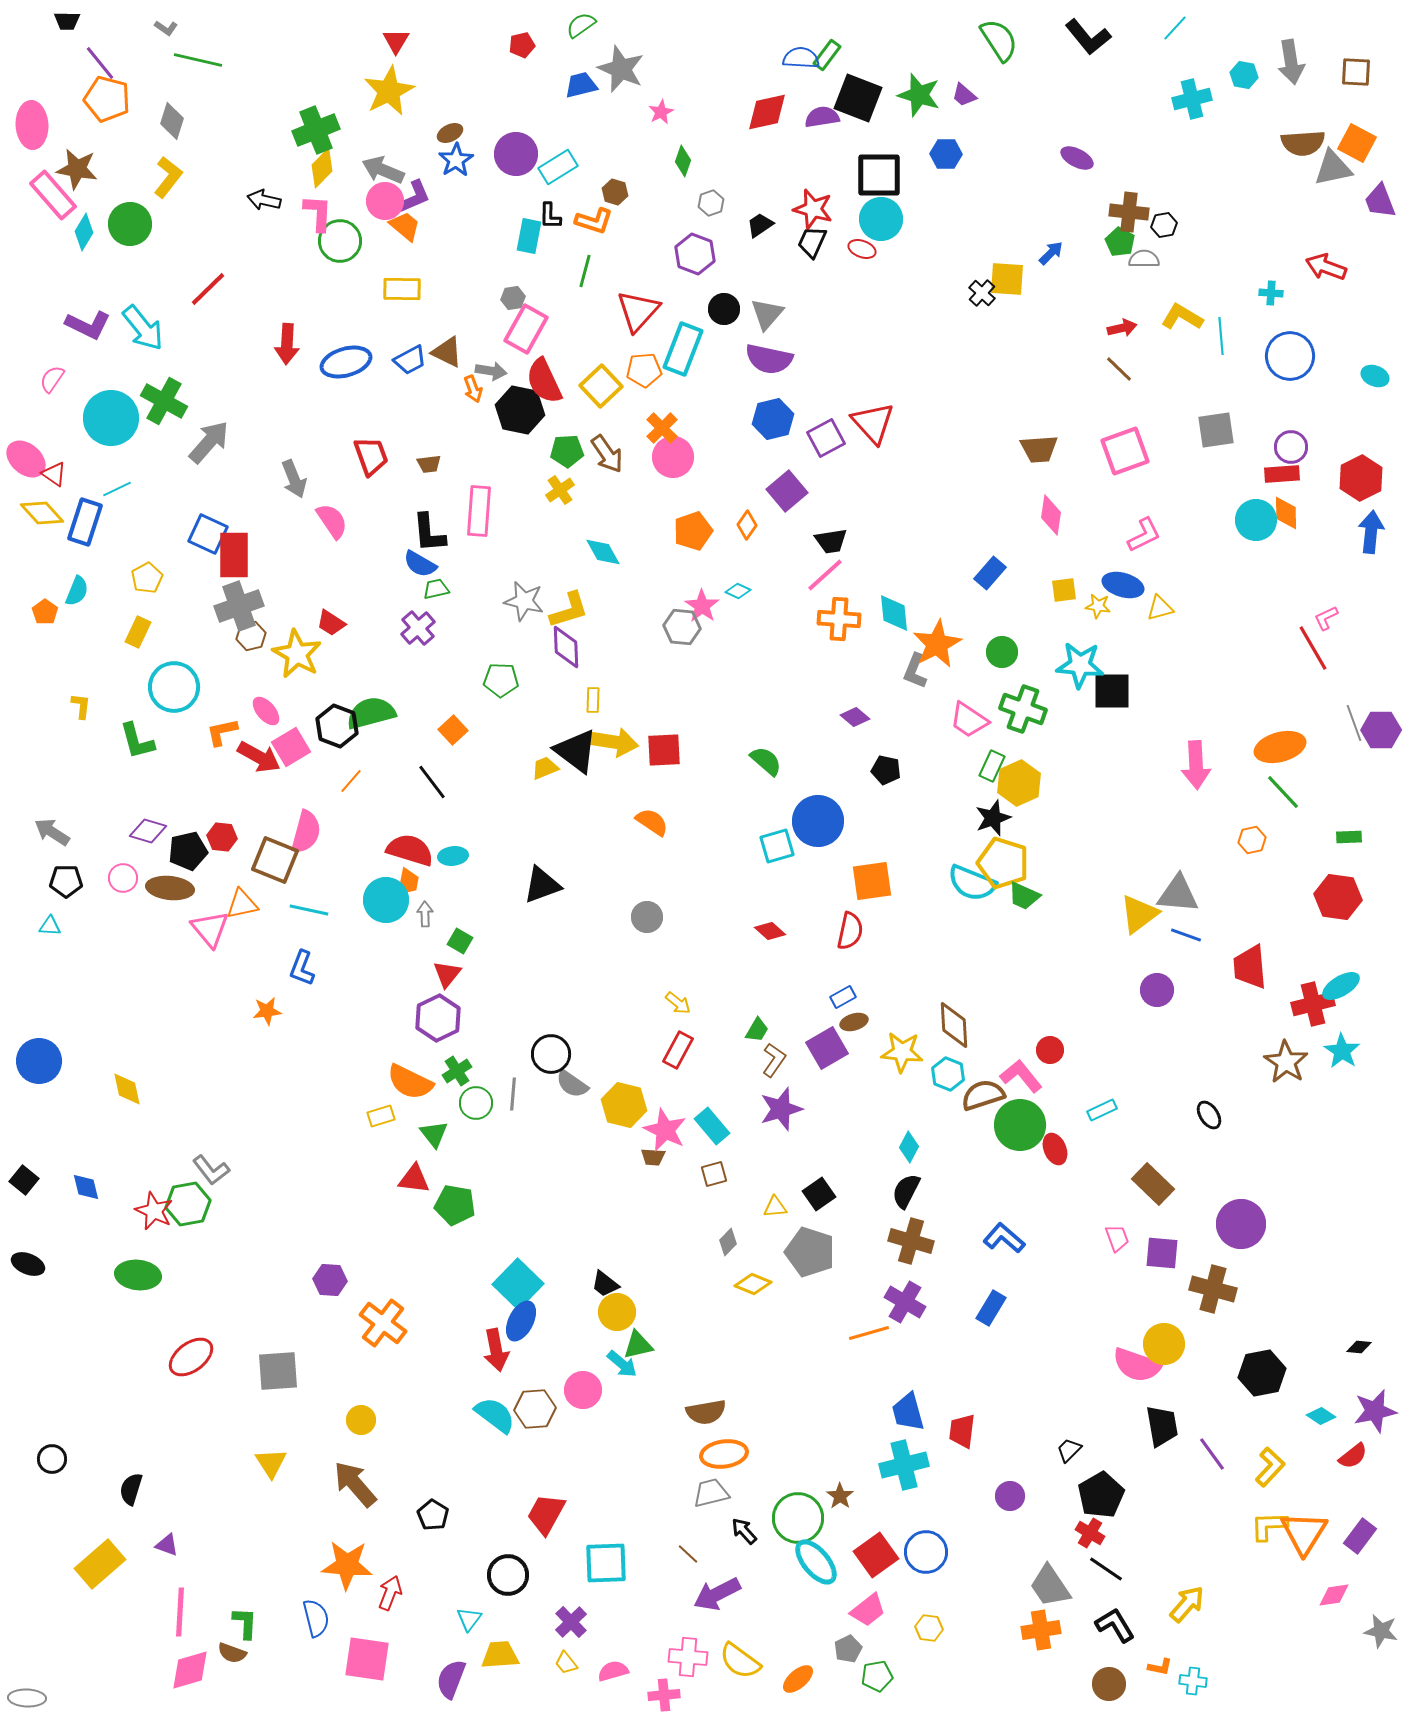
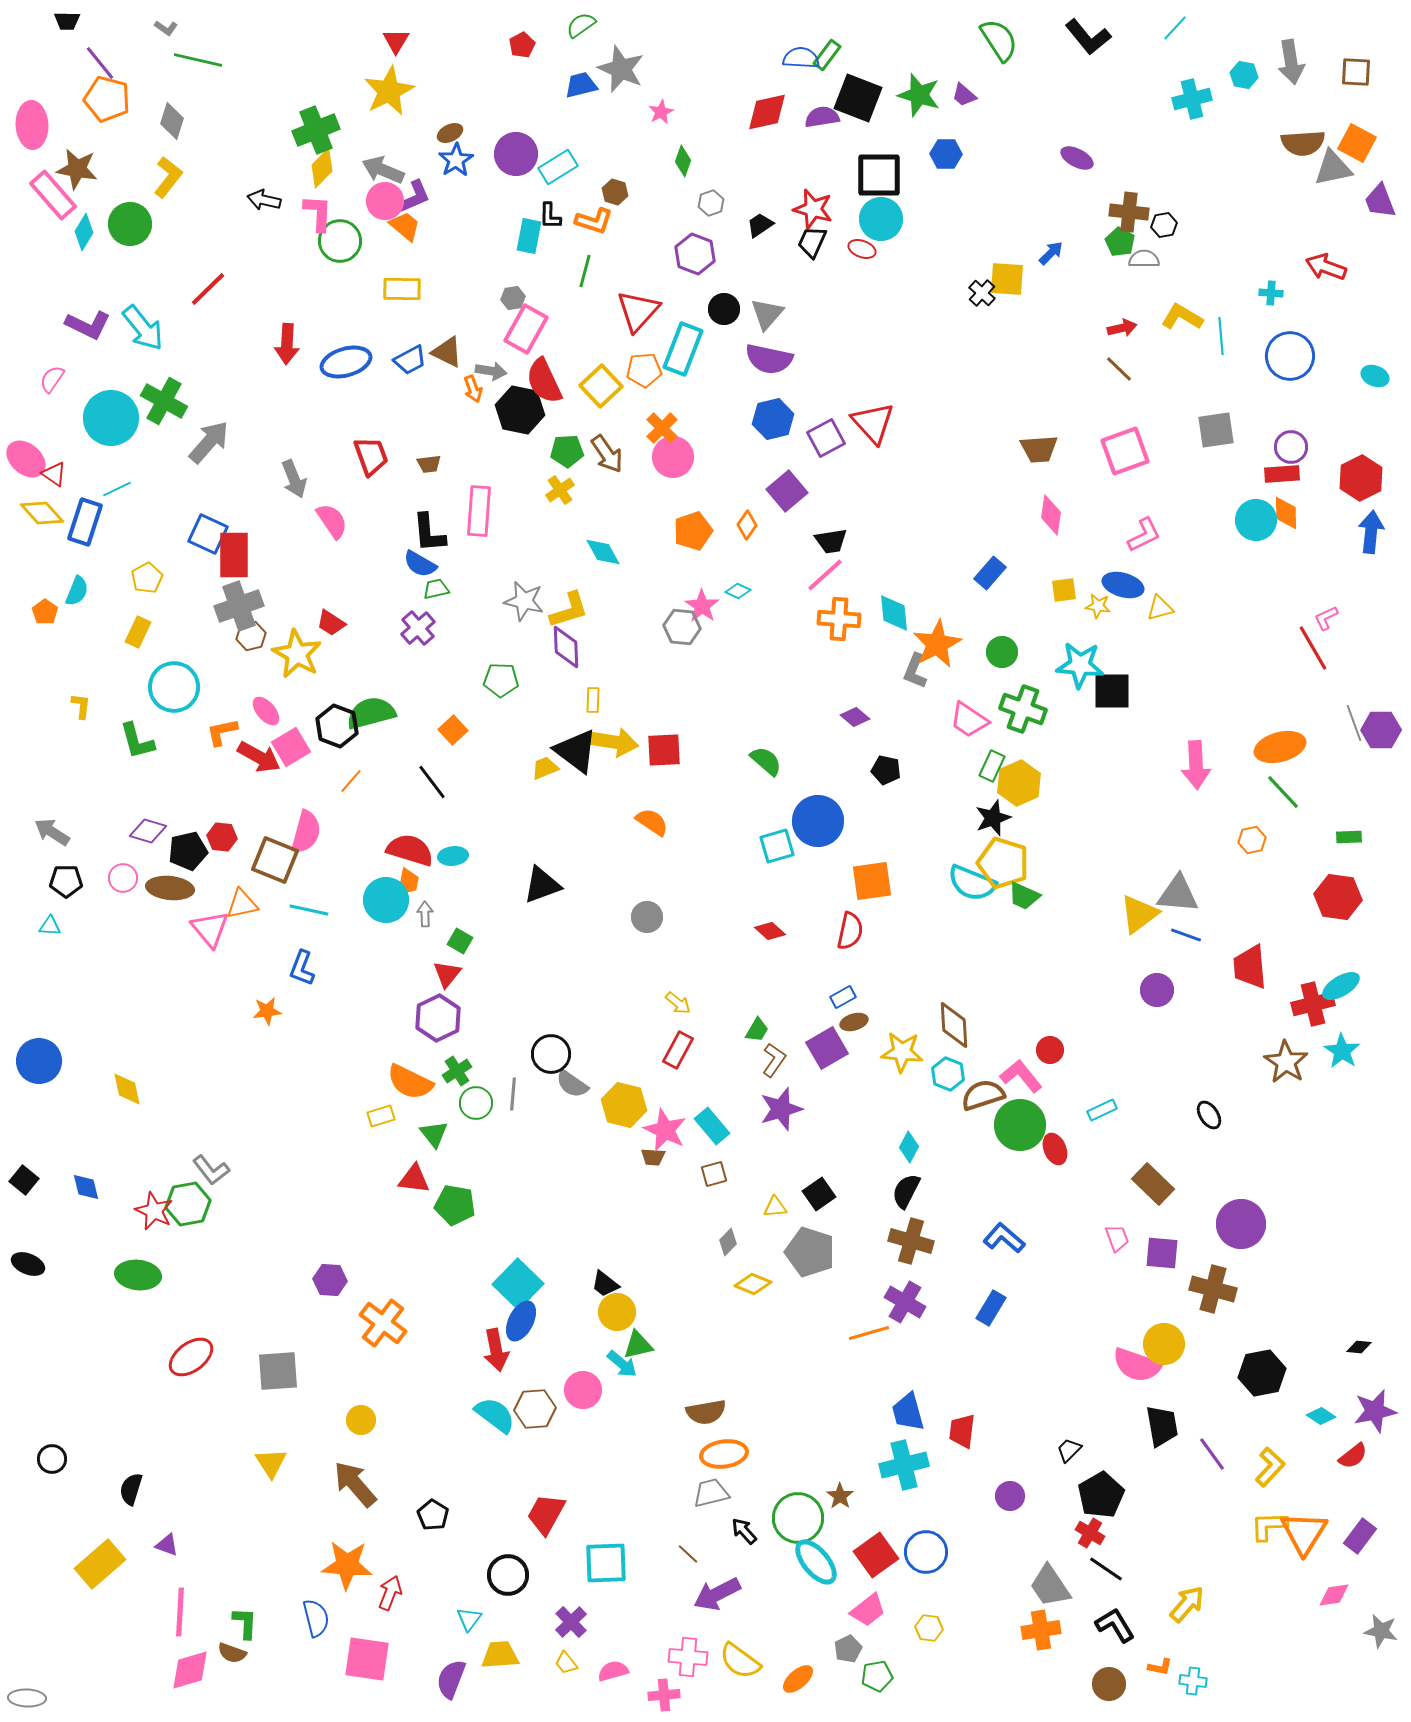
red pentagon at (522, 45): rotated 15 degrees counterclockwise
